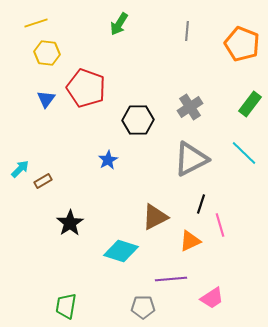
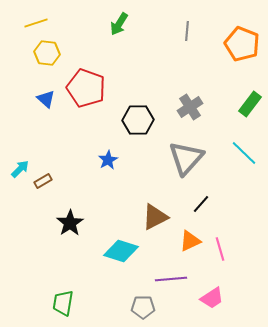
blue triangle: rotated 24 degrees counterclockwise
gray triangle: moved 5 px left, 1 px up; rotated 21 degrees counterclockwise
black line: rotated 24 degrees clockwise
pink line: moved 24 px down
green trapezoid: moved 3 px left, 3 px up
